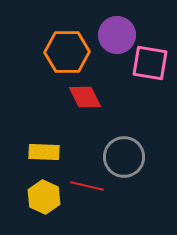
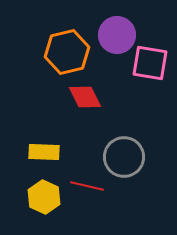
orange hexagon: rotated 12 degrees counterclockwise
